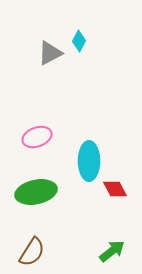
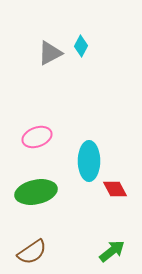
cyan diamond: moved 2 px right, 5 px down
brown semicircle: rotated 24 degrees clockwise
